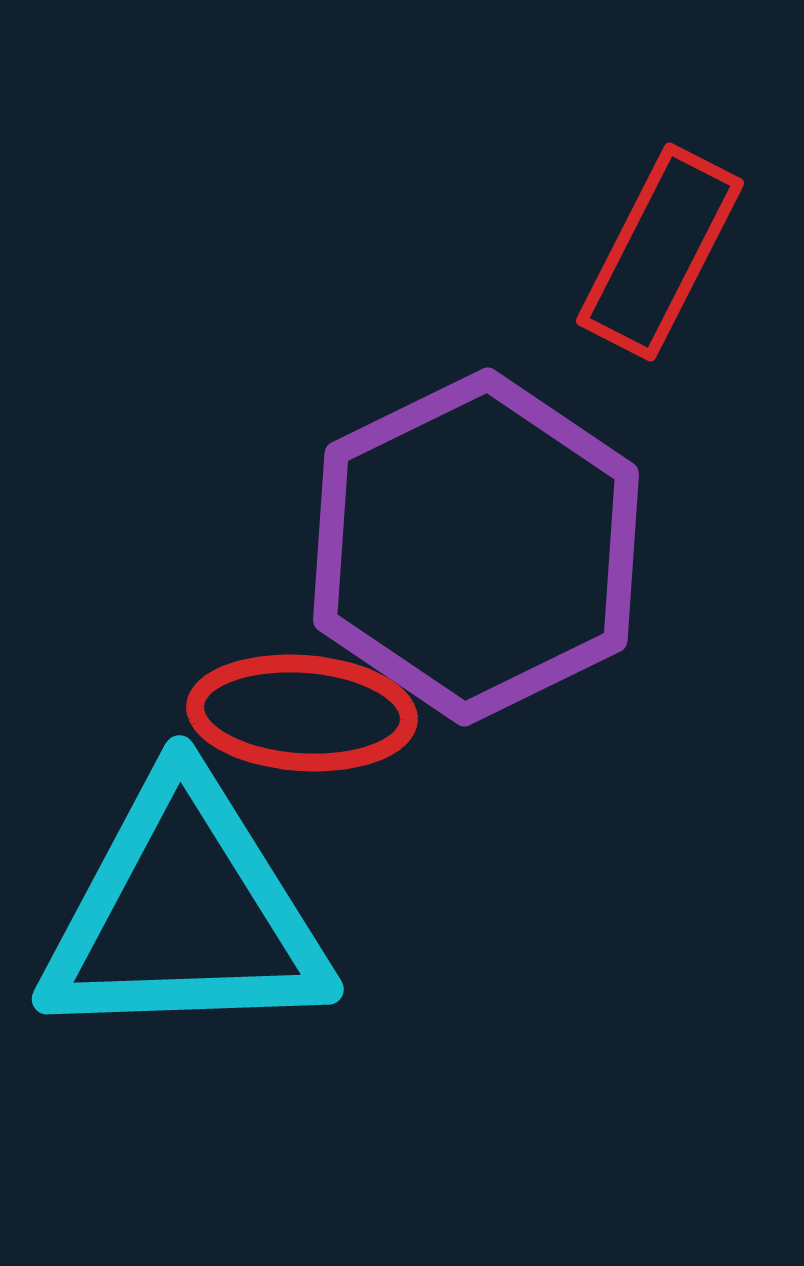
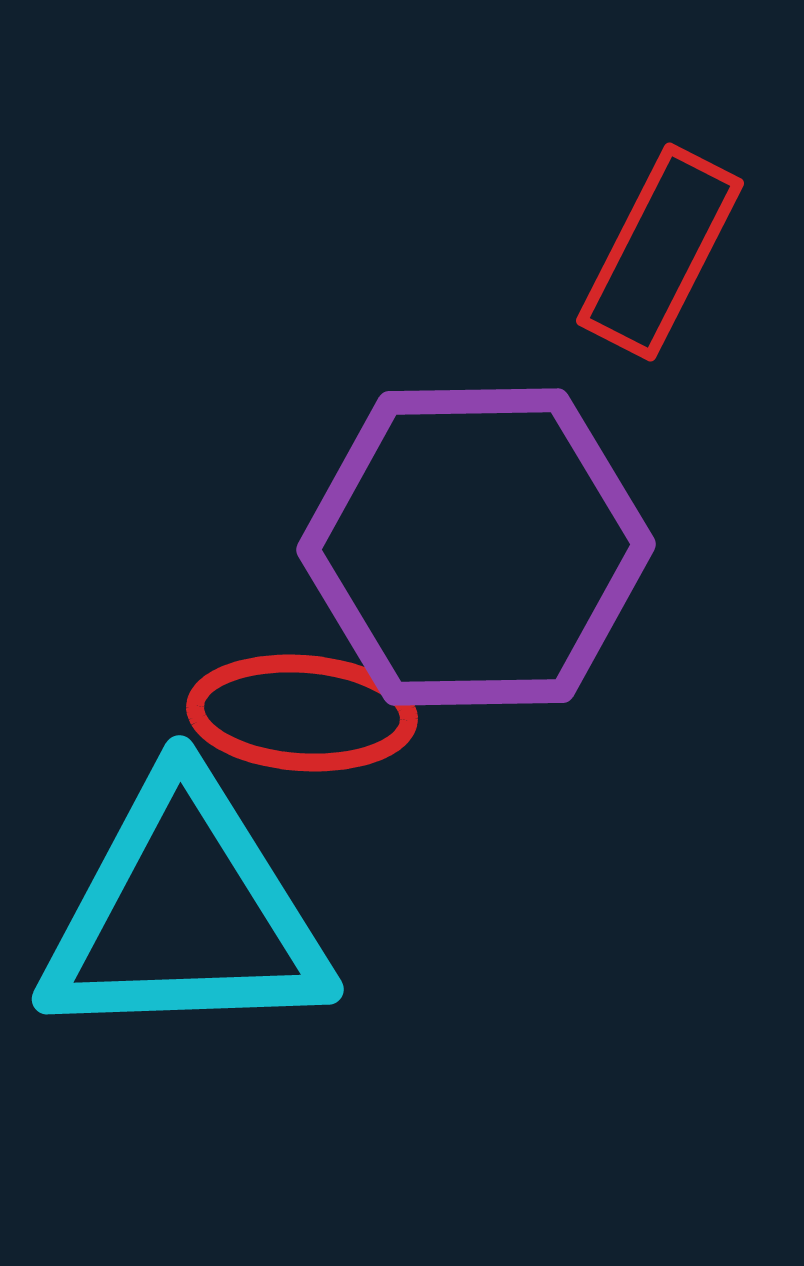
purple hexagon: rotated 25 degrees clockwise
